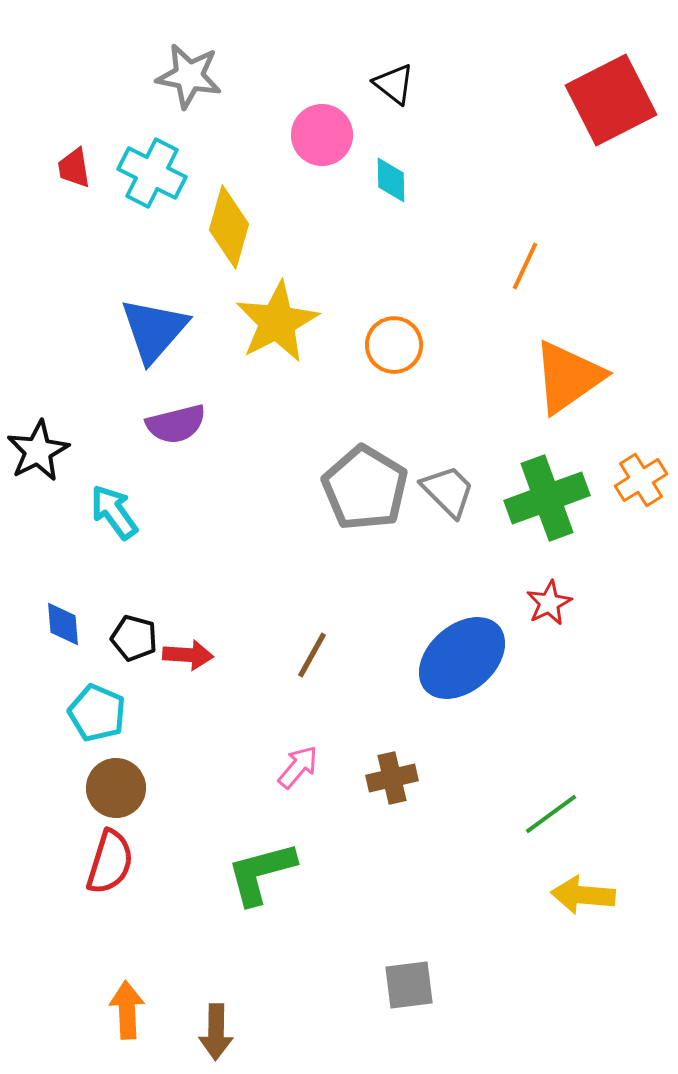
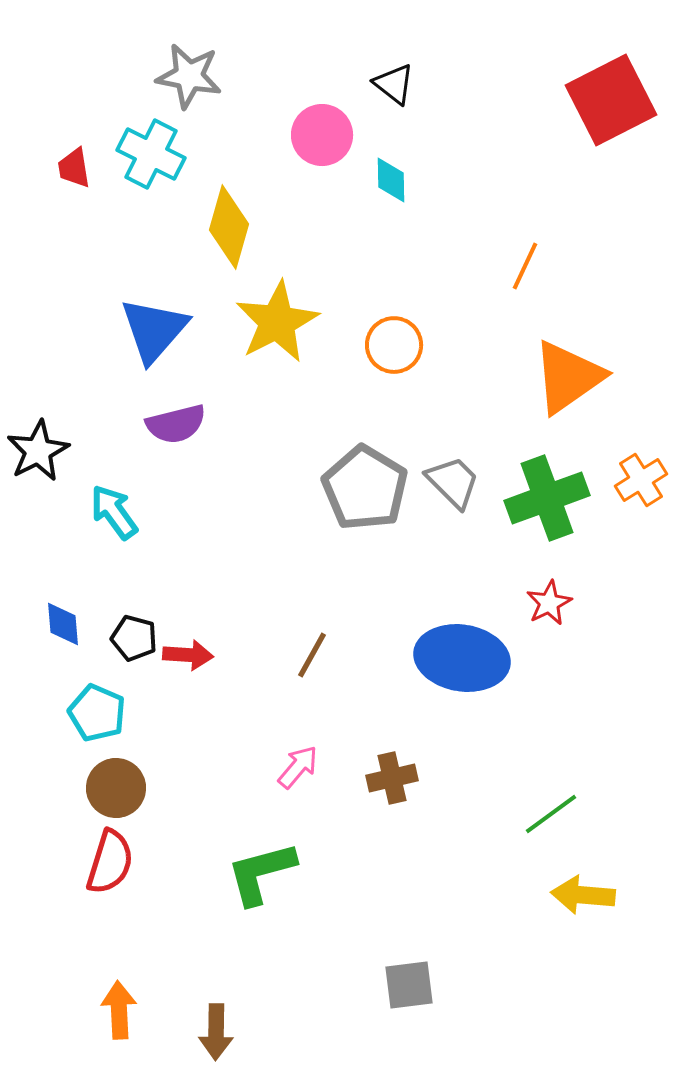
cyan cross: moved 1 px left, 19 px up
gray trapezoid: moved 5 px right, 9 px up
blue ellipse: rotated 50 degrees clockwise
orange arrow: moved 8 px left
